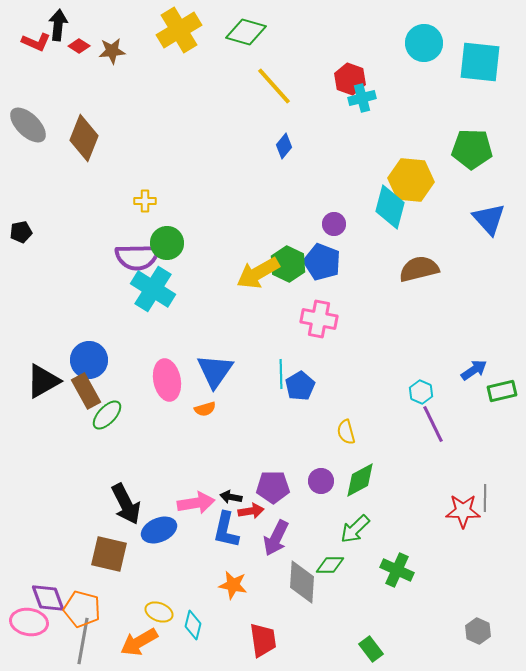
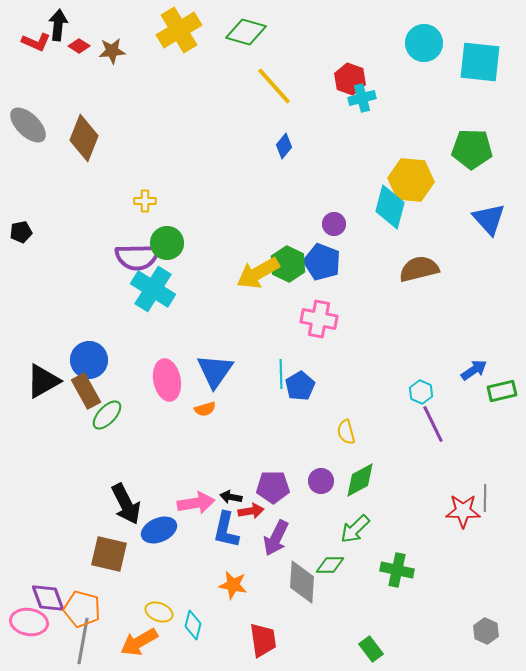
green cross at (397, 570): rotated 12 degrees counterclockwise
gray hexagon at (478, 631): moved 8 px right
